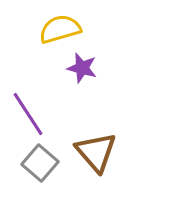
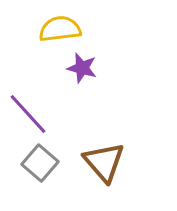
yellow semicircle: rotated 9 degrees clockwise
purple line: rotated 9 degrees counterclockwise
brown triangle: moved 8 px right, 10 px down
